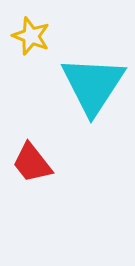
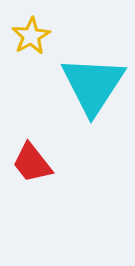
yellow star: rotated 21 degrees clockwise
